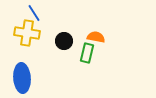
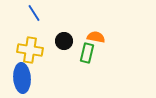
yellow cross: moved 3 px right, 17 px down
